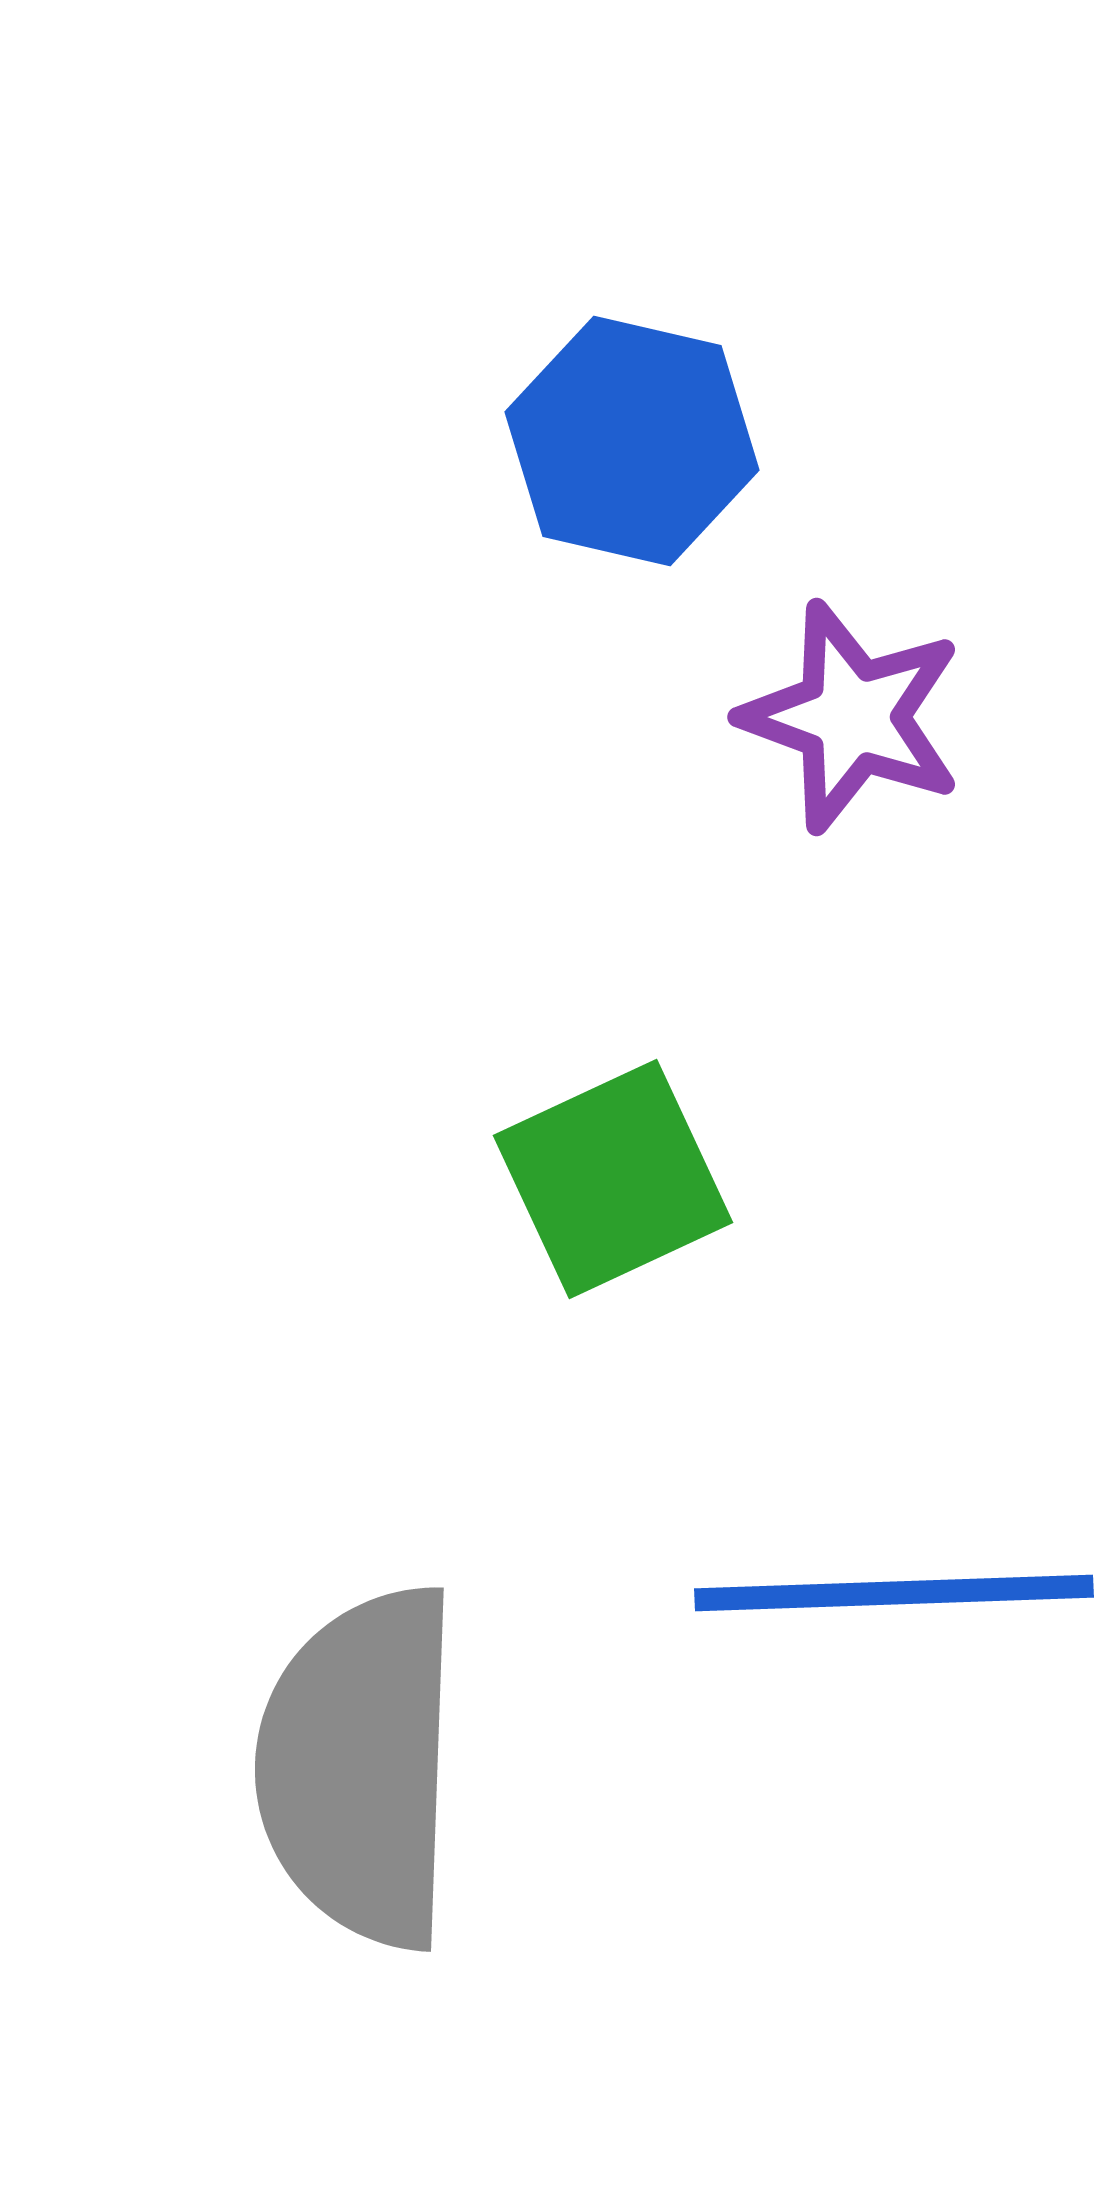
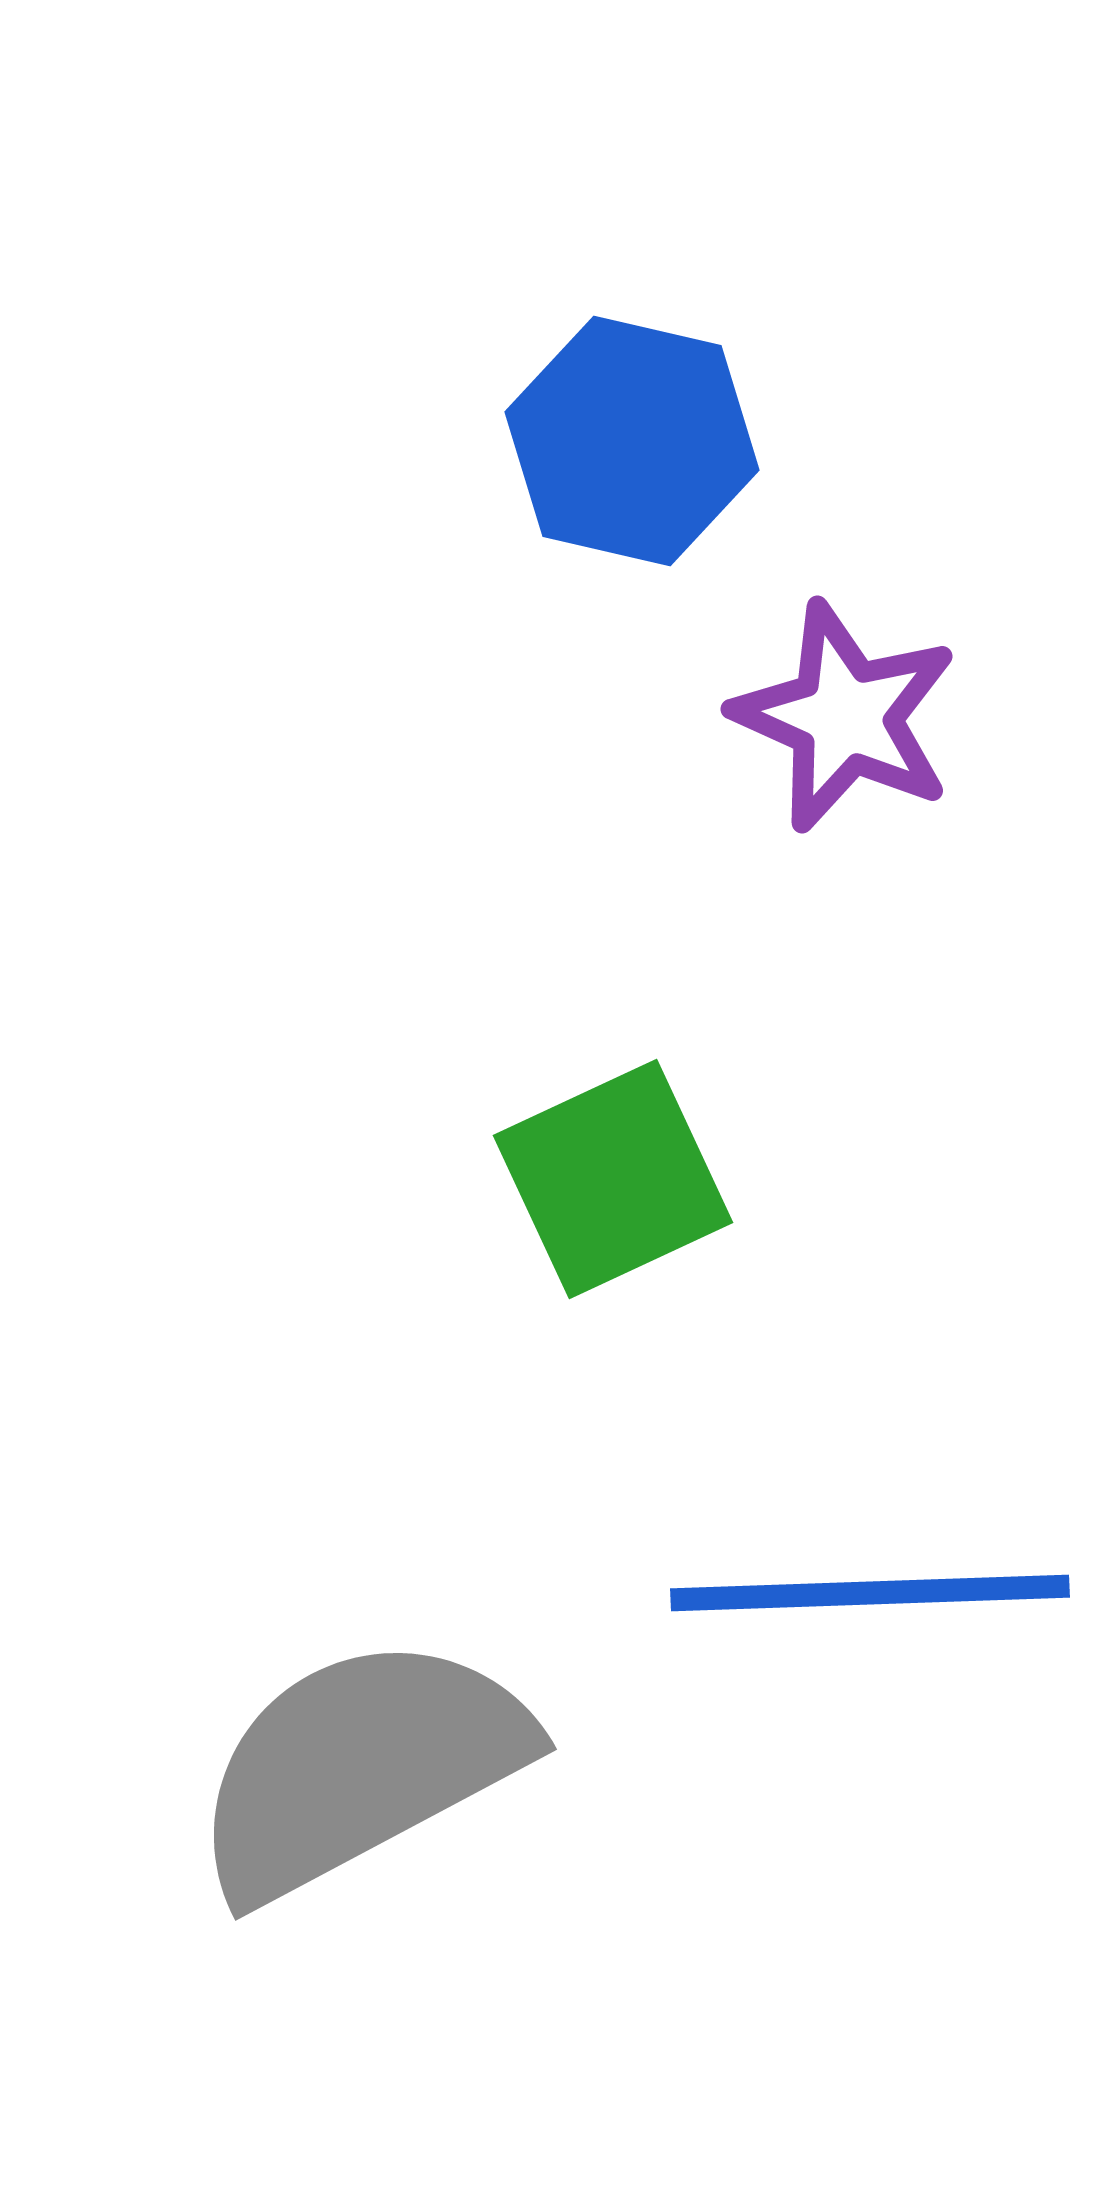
purple star: moved 7 px left; rotated 4 degrees clockwise
blue line: moved 24 px left
gray semicircle: rotated 60 degrees clockwise
